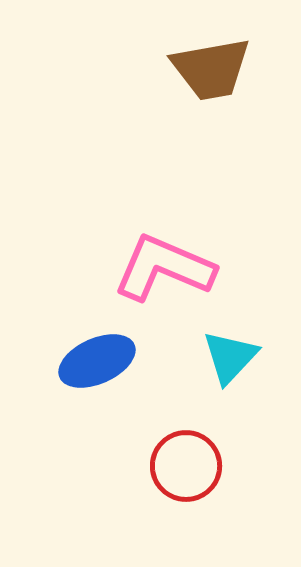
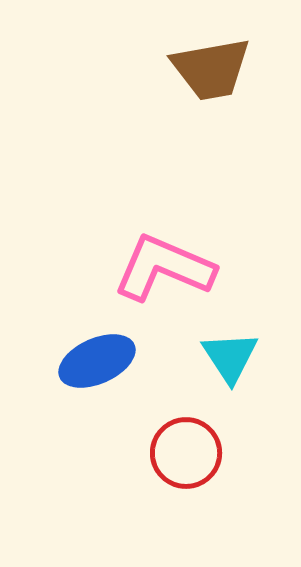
cyan triangle: rotated 16 degrees counterclockwise
red circle: moved 13 px up
